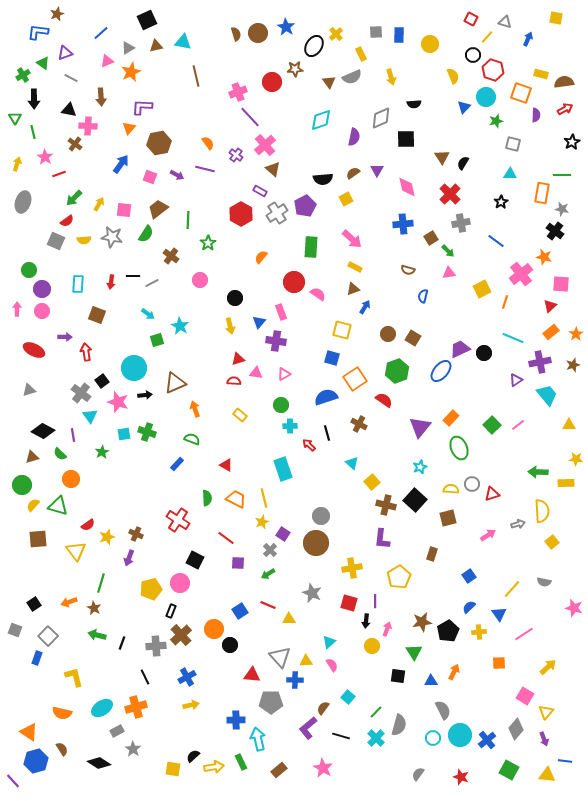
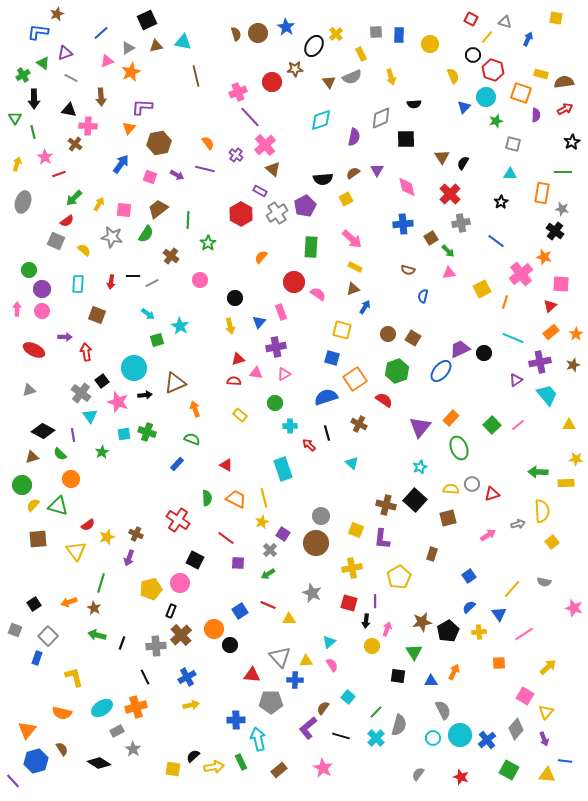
green line at (562, 175): moved 1 px right, 3 px up
yellow semicircle at (84, 240): moved 10 px down; rotated 136 degrees counterclockwise
purple cross at (276, 341): moved 6 px down; rotated 18 degrees counterclockwise
green circle at (281, 405): moved 6 px left, 2 px up
yellow square at (372, 482): moved 16 px left, 48 px down; rotated 28 degrees counterclockwise
orange triangle at (29, 732): moved 2 px left, 2 px up; rotated 36 degrees clockwise
